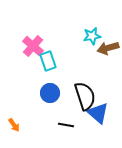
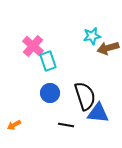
blue triangle: rotated 35 degrees counterclockwise
orange arrow: rotated 96 degrees clockwise
